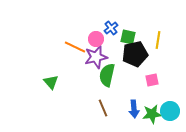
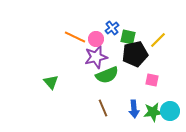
blue cross: moved 1 px right
yellow line: rotated 36 degrees clockwise
orange line: moved 10 px up
green semicircle: rotated 125 degrees counterclockwise
pink square: rotated 24 degrees clockwise
green star: moved 1 px right, 2 px up
